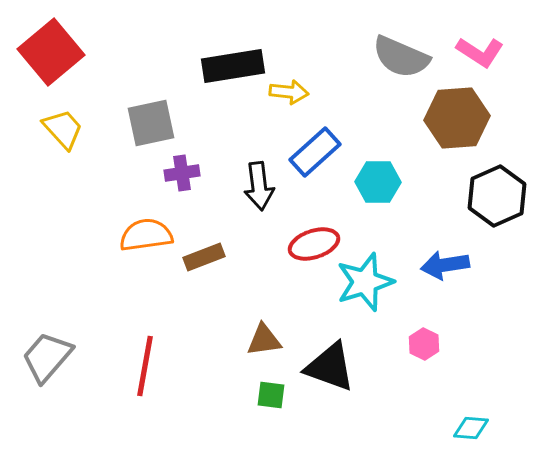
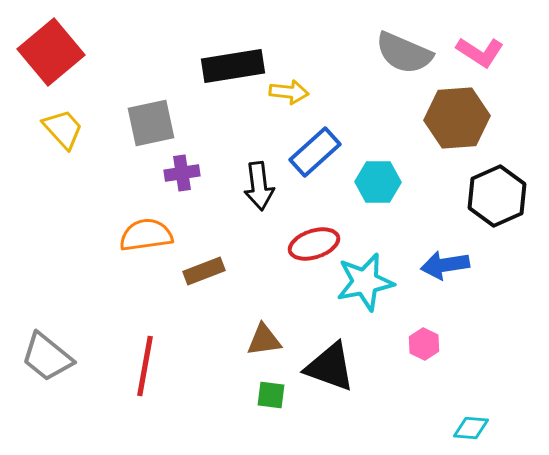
gray semicircle: moved 3 px right, 4 px up
brown rectangle: moved 14 px down
cyan star: rotated 6 degrees clockwise
gray trapezoid: rotated 92 degrees counterclockwise
